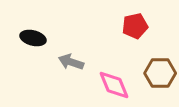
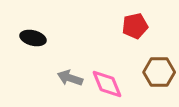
gray arrow: moved 1 px left, 16 px down
brown hexagon: moved 1 px left, 1 px up
pink diamond: moved 7 px left, 1 px up
